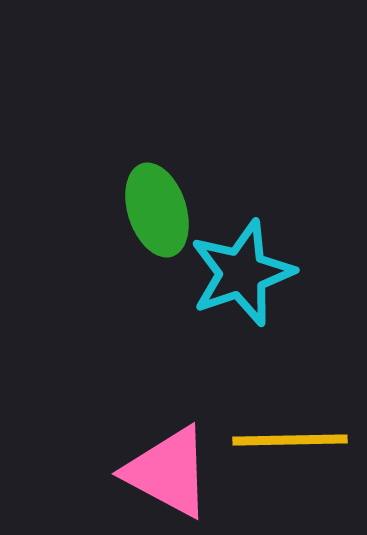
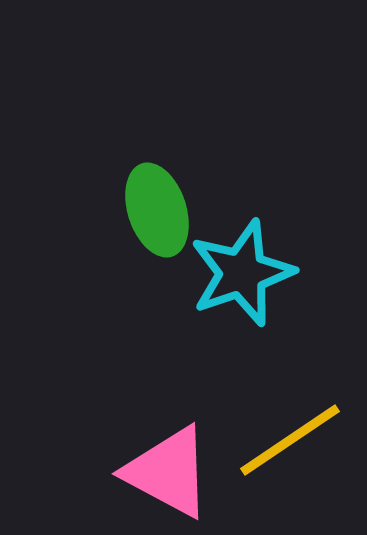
yellow line: rotated 33 degrees counterclockwise
